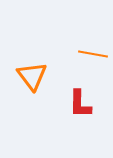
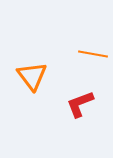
red L-shape: rotated 68 degrees clockwise
